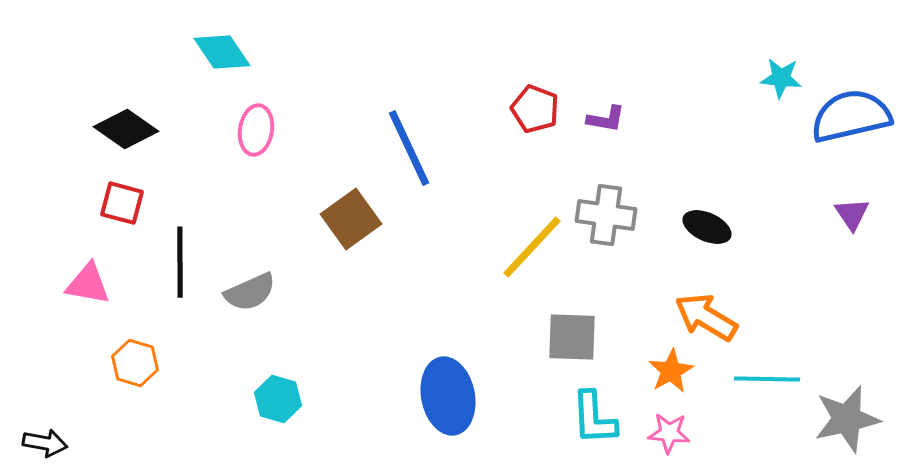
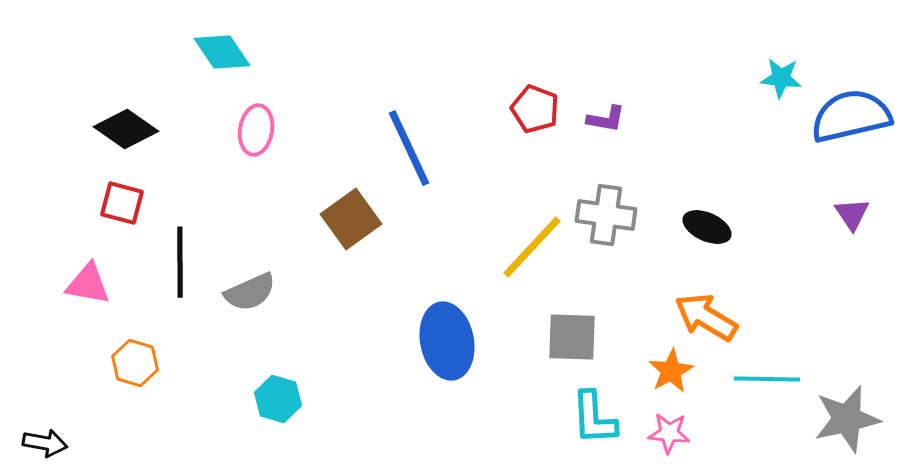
blue ellipse: moved 1 px left, 55 px up
